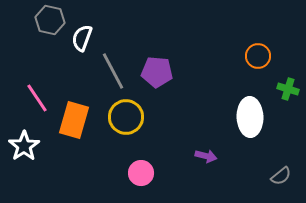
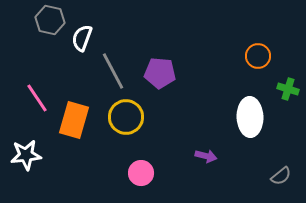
purple pentagon: moved 3 px right, 1 px down
white star: moved 2 px right, 9 px down; rotated 28 degrees clockwise
